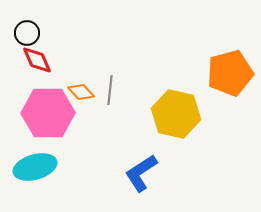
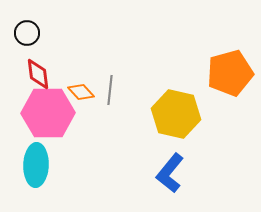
red diamond: moved 1 px right, 14 px down; rotated 16 degrees clockwise
cyan ellipse: moved 1 px right, 2 px up; rotated 72 degrees counterclockwise
blue L-shape: moved 29 px right; rotated 18 degrees counterclockwise
